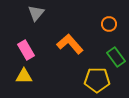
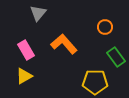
gray triangle: moved 2 px right
orange circle: moved 4 px left, 3 px down
orange L-shape: moved 6 px left
yellow triangle: rotated 30 degrees counterclockwise
yellow pentagon: moved 2 px left, 2 px down
